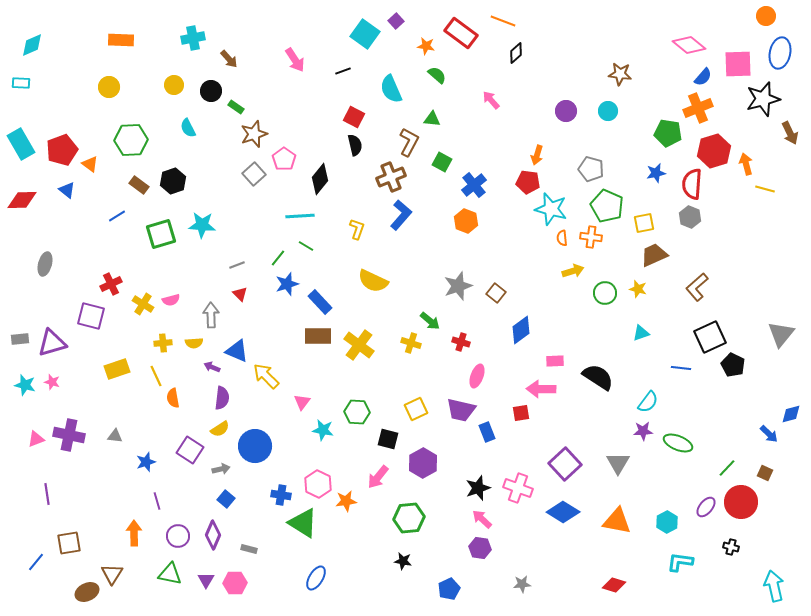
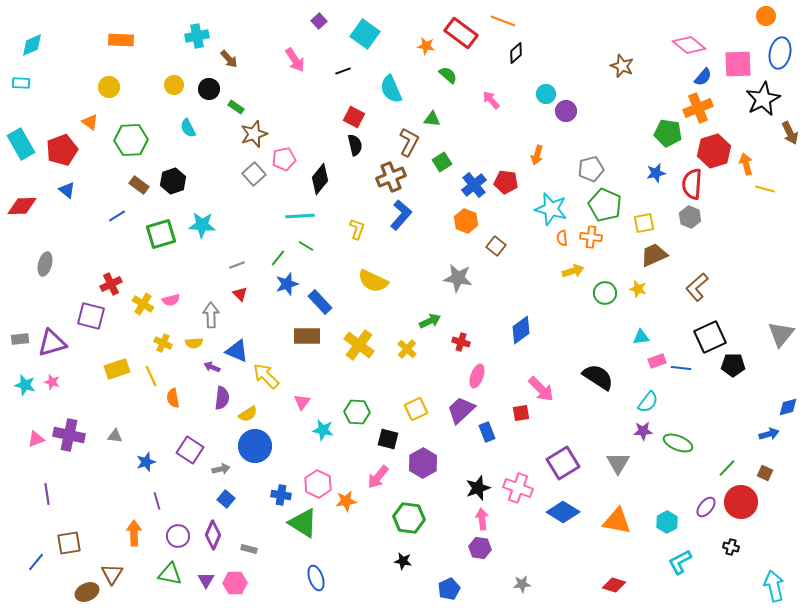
purple square at (396, 21): moved 77 px left
cyan cross at (193, 38): moved 4 px right, 2 px up
brown star at (620, 74): moved 2 px right, 8 px up; rotated 15 degrees clockwise
green semicircle at (437, 75): moved 11 px right
black circle at (211, 91): moved 2 px left, 2 px up
black star at (763, 99): rotated 12 degrees counterclockwise
cyan circle at (608, 111): moved 62 px left, 17 px up
pink pentagon at (284, 159): rotated 25 degrees clockwise
green square at (442, 162): rotated 30 degrees clockwise
orange triangle at (90, 164): moved 42 px up
gray pentagon at (591, 169): rotated 30 degrees counterclockwise
red pentagon at (528, 182): moved 22 px left
red diamond at (22, 200): moved 6 px down
green pentagon at (607, 206): moved 2 px left, 1 px up
gray star at (458, 286): moved 8 px up; rotated 28 degrees clockwise
brown square at (496, 293): moved 47 px up
green arrow at (430, 321): rotated 65 degrees counterclockwise
cyan triangle at (641, 333): moved 4 px down; rotated 12 degrees clockwise
brown rectangle at (318, 336): moved 11 px left
yellow cross at (163, 343): rotated 30 degrees clockwise
yellow cross at (411, 343): moved 4 px left, 6 px down; rotated 24 degrees clockwise
pink rectangle at (555, 361): moved 102 px right; rotated 18 degrees counterclockwise
black pentagon at (733, 365): rotated 25 degrees counterclockwise
yellow line at (156, 376): moved 5 px left
pink arrow at (541, 389): rotated 136 degrees counterclockwise
purple trapezoid at (461, 410): rotated 124 degrees clockwise
blue diamond at (791, 414): moved 3 px left, 7 px up
yellow semicircle at (220, 429): moved 28 px right, 15 px up
blue arrow at (769, 434): rotated 60 degrees counterclockwise
purple square at (565, 464): moved 2 px left, 1 px up; rotated 12 degrees clockwise
green hexagon at (409, 518): rotated 12 degrees clockwise
pink arrow at (482, 519): rotated 40 degrees clockwise
cyan L-shape at (680, 562): rotated 36 degrees counterclockwise
blue ellipse at (316, 578): rotated 50 degrees counterclockwise
